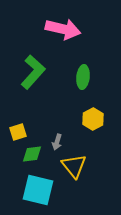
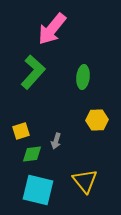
pink arrow: moved 11 px left; rotated 116 degrees clockwise
yellow hexagon: moved 4 px right, 1 px down; rotated 25 degrees clockwise
yellow square: moved 3 px right, 1 px up
gray arrow: moved 1 px left, 1 px up
yellow triangle: moved 11 px right, 15 px down
